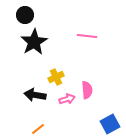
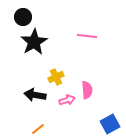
black circle: moved 2 px left, 2 px down
pink arrow: moved 1 px down
